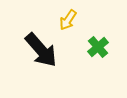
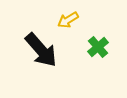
yellow arrow: rotated 25 degrees clockwise
